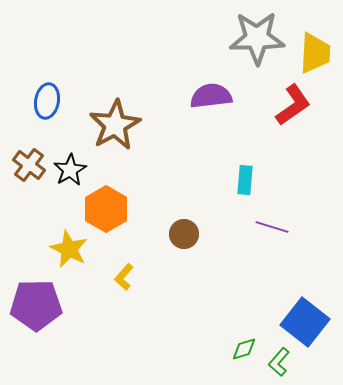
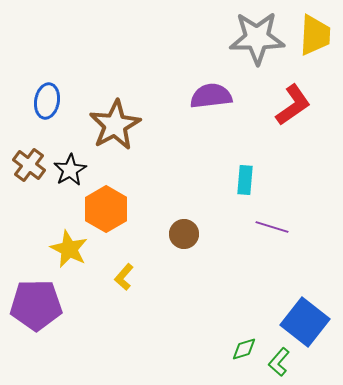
yellow trapezoid: moved 18 px up
